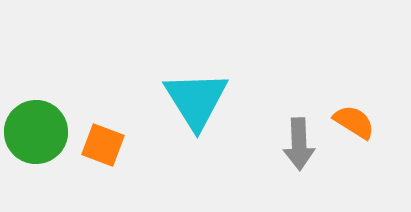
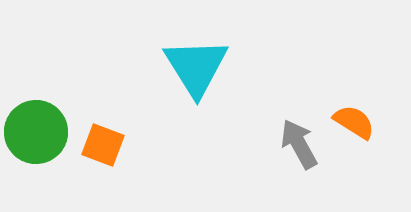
cyan triangle: moved 33 px up
gray arrow: rotated 153 degrees clockwise
